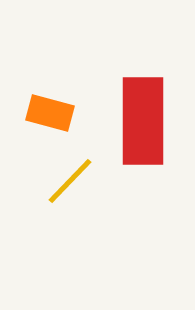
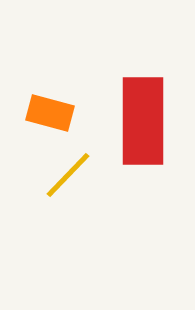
yellow line: moved 2 px left, 6 px up
